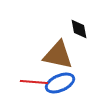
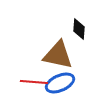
black diamond: rotated 15 degrees clockwise
